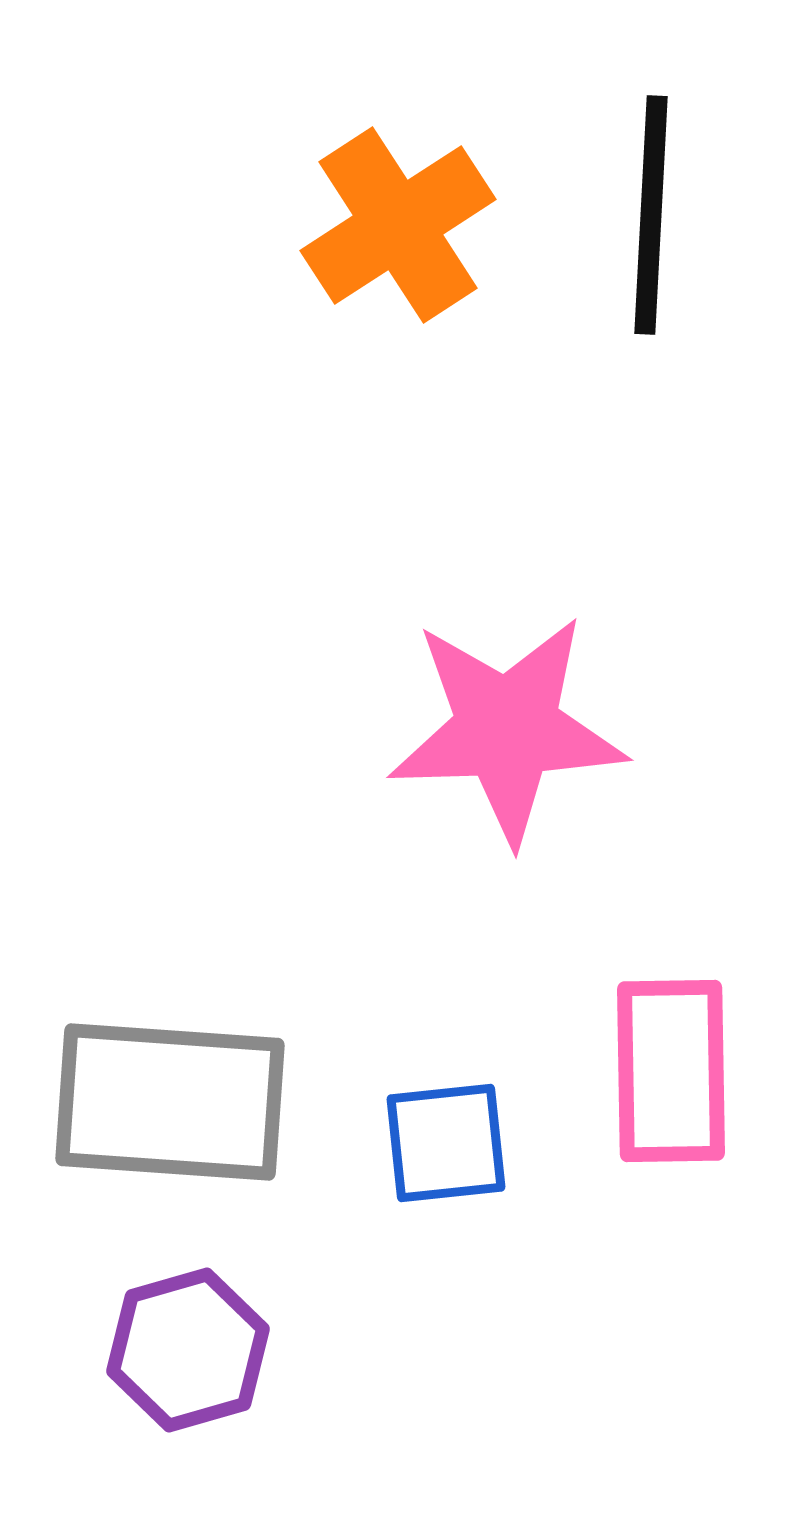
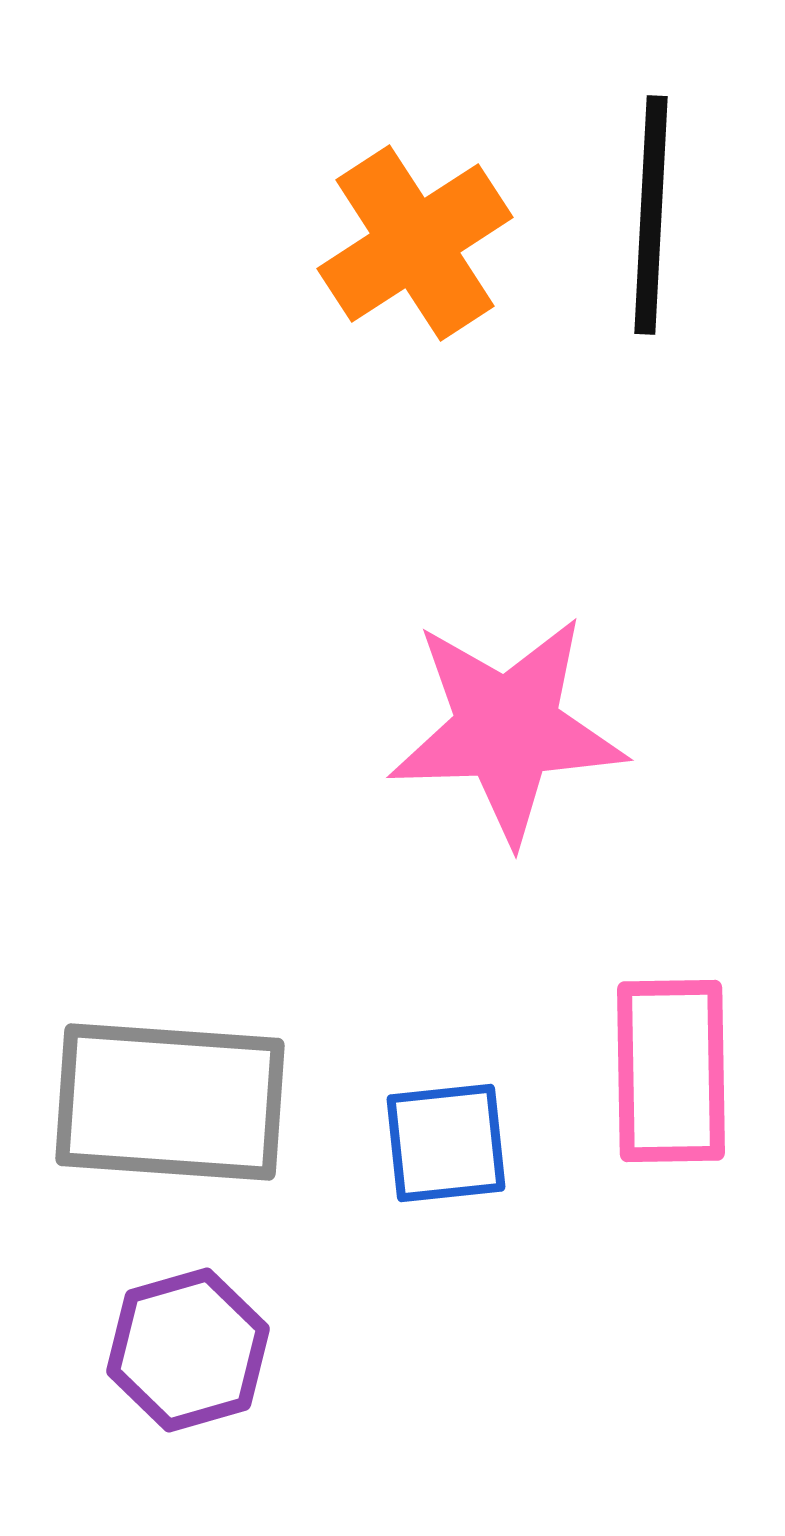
orange cross: moved 17 px right, 18 px down
